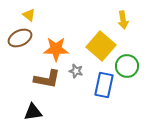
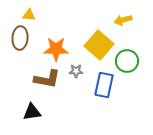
yellow triangle: rotated 32 degrees counterclockwise
yellow arrow: rotated 84 degrees clockwise
brown ellipse: rotated 60 degrees counterclockwise
yellow square: moved 2 px left, 1 px up
green circle: moved 5 px up
gray star: rotated 16 degrees counterclockwise
black triangle: moved 1 px left
